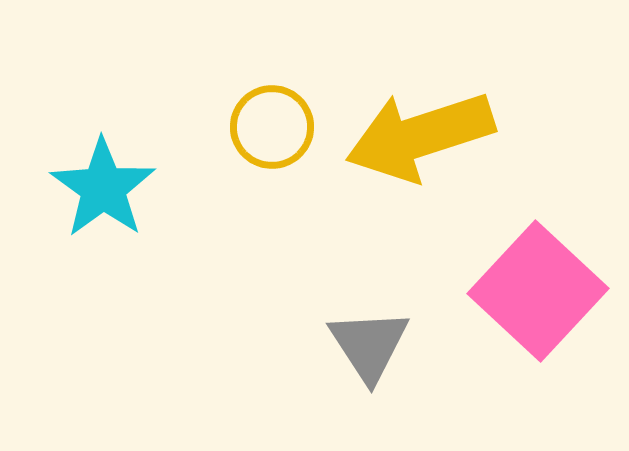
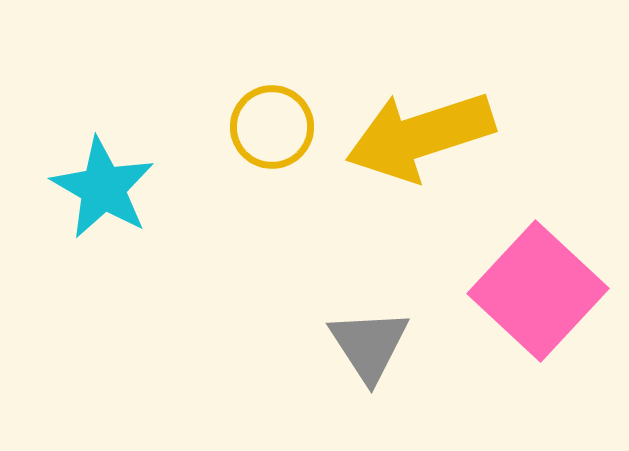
cyan star: rotated 6 degrees counterclockwise
